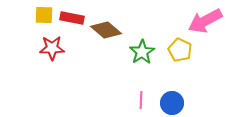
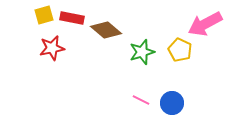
yellow square: rotated 18 degrees counterclockwise
pink arrow: moved 3 px down
red star: rotated 10 degrees counterclockwise
green star: rotated 15 degrees clockwise
pink line: rotated 66 degrees counterclockwise
